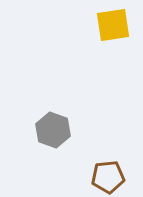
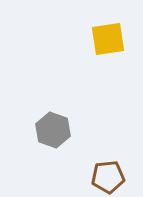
yellow square: moved 5 px left, 14 px down
